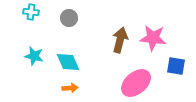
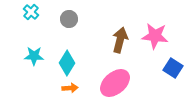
cyan cross: rotated 35 degrees clockwise
gray circle: moved 1 px down
pink star: moved 2 px right, 2 px up
cyan star: rotated 12 degrees counterclockwise
cyan diamond: moved 1 px left, 1 px down; rotated 55 degrees clockwise
blue square: moved 3 px left, 2 px down; rotated 24 degrees clockwise
pink ellipse: moved 21 px left
